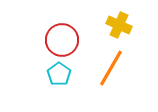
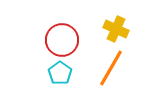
yellow cross: moved 3 px left, 4 px down
cyan pentagon: moved 1 px right, 1 px up
